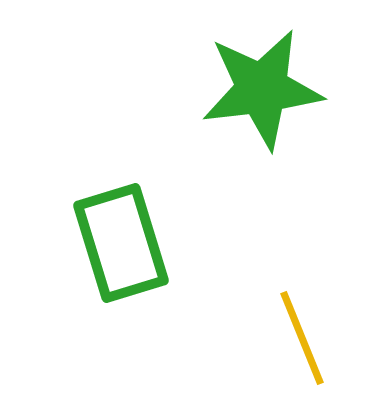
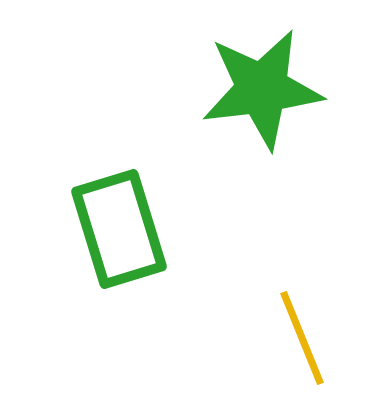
green rectangle: moved 2 px left, 14 px up
